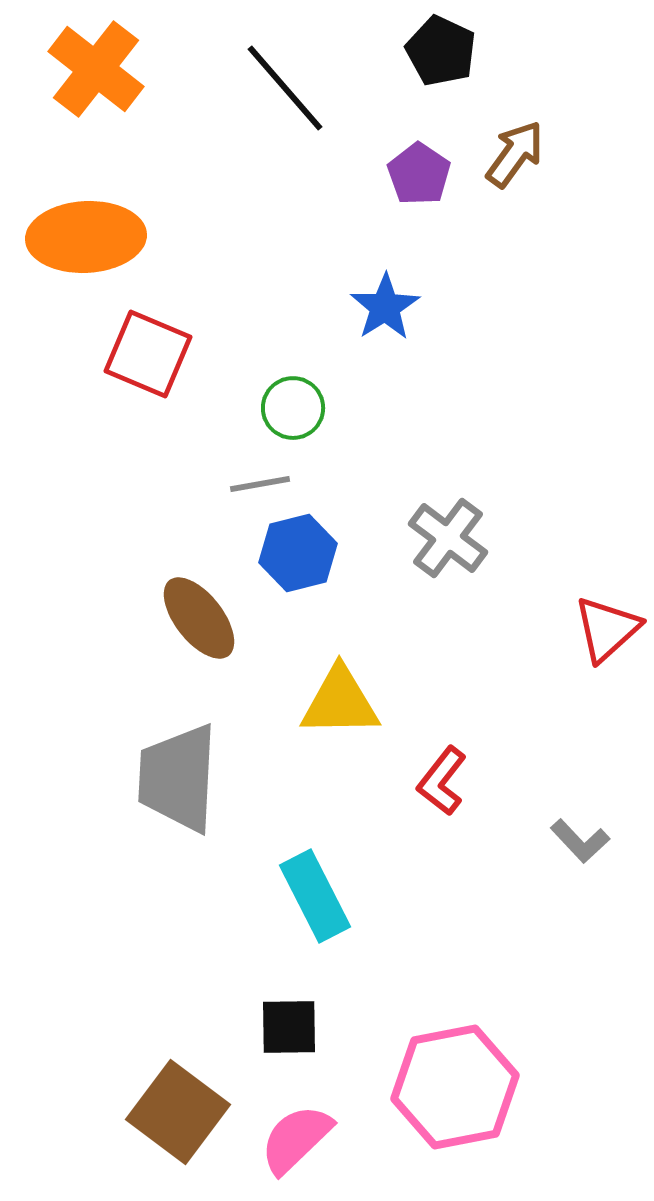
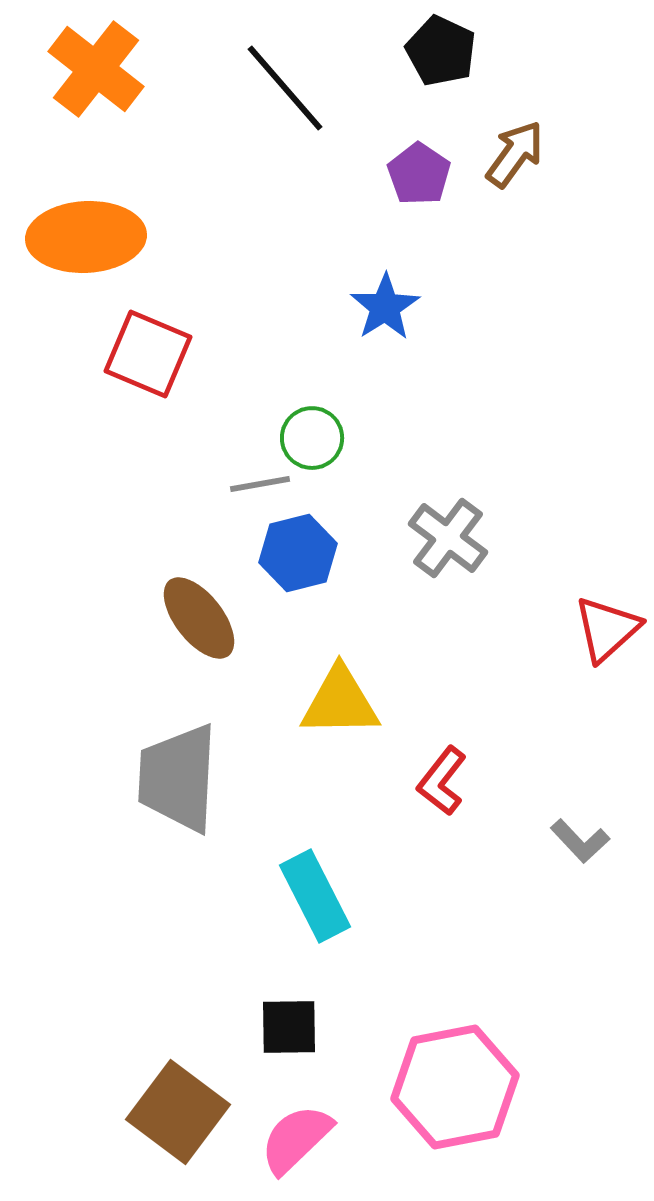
green circle: moved 19 px right, 30 px down
